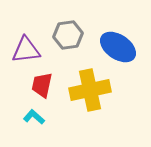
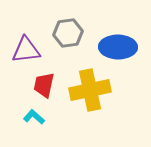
gray hexagon: moved 2 px up
blue ellipse: rotated 33 degrees counterclockwise
red trapezoid: moved 2 px right
